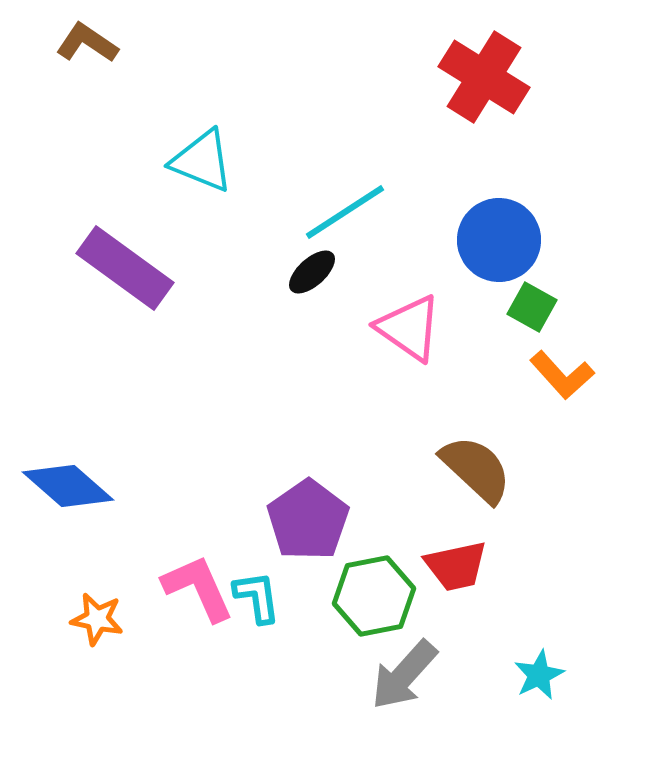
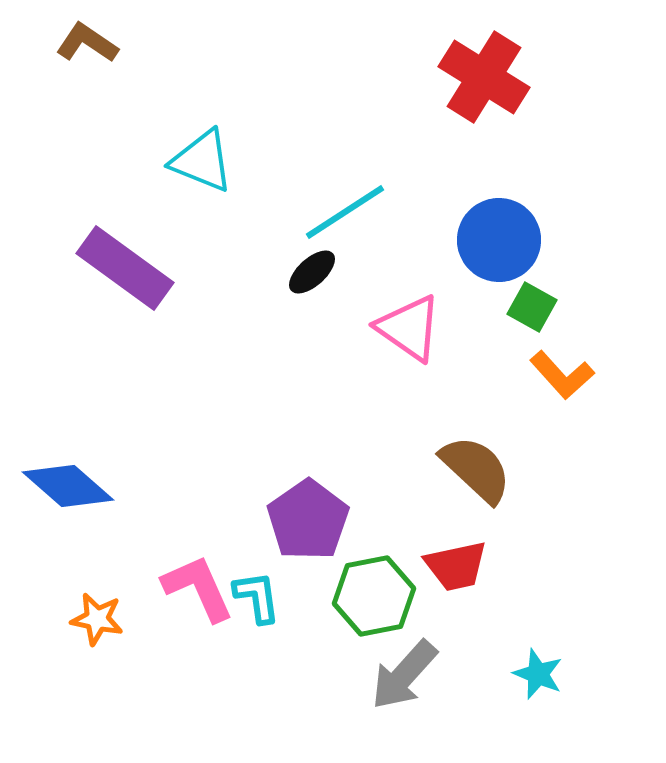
cyan star: moved 1 px left, 1 px up; rotated 24 degrees counterclockwise
